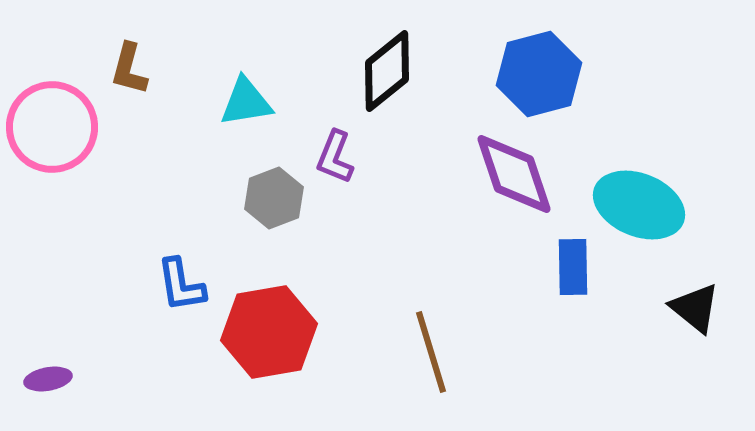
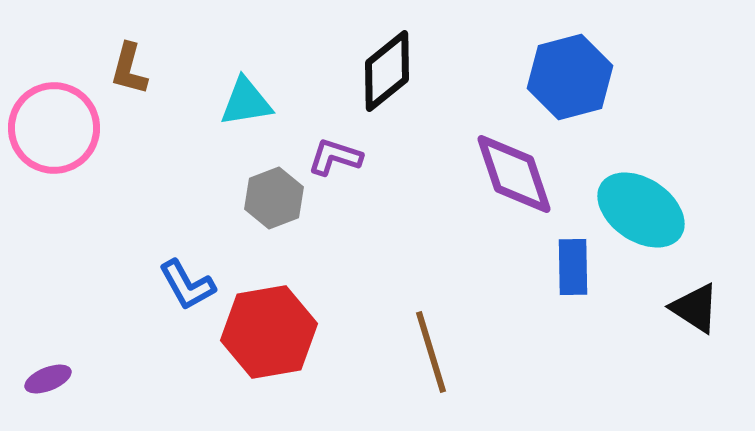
blue hexagon: moved 31 px right, 3 px down
pink circle: moved 2 px right, 1 px down
purple L-shape: rotated 86 degrees clockwise
cyan ellipse: moved 2 px right, 5 px down; rotated 12 degrees clockwise
blue L-shape: moved 6 px right; rotated 20 degrees counterclockwise
black triangle: rotated 6 degrees counterclockwise
purple ellipse: rotated 12 degrees counterclockwise
